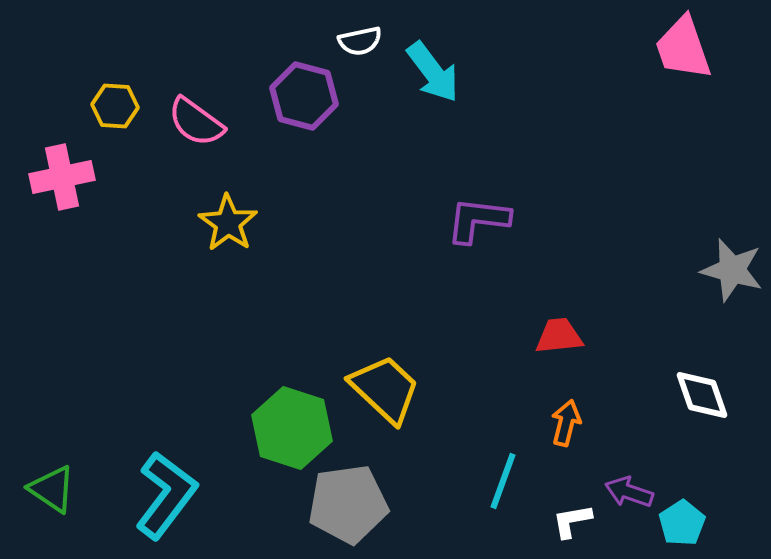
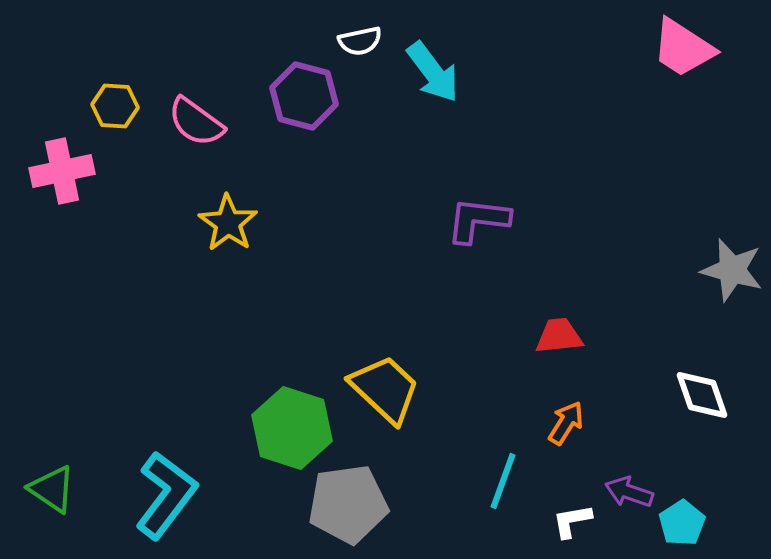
pink trapezoid: rotated 38 degrees counterclockwise
pink cross: moved 6 px up
orange arrow: rotated 18 degrees clockwise
